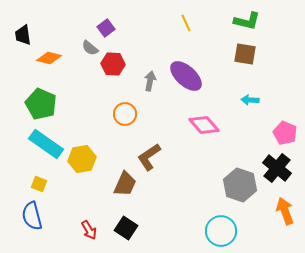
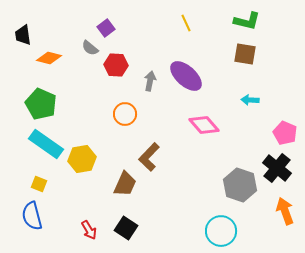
red hexagon: moved 3 px right, 1 px down
brown L-shape: rotated 12 degrees counterclockwise
